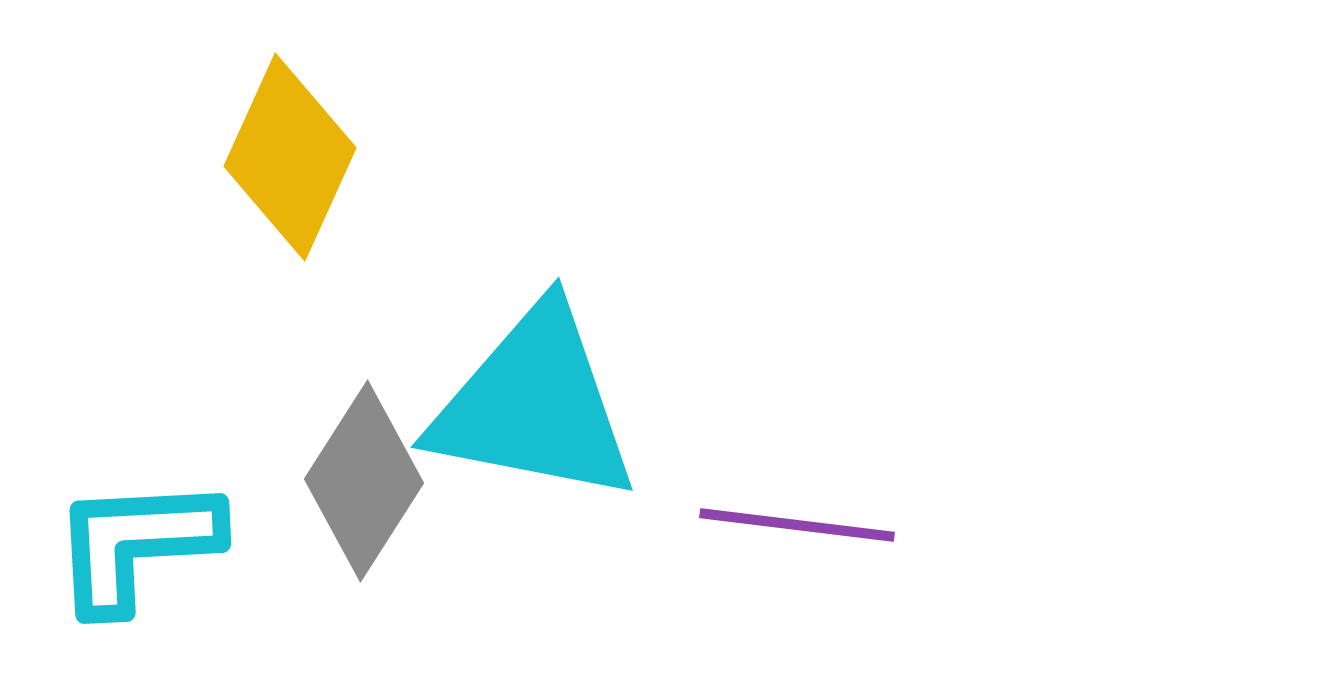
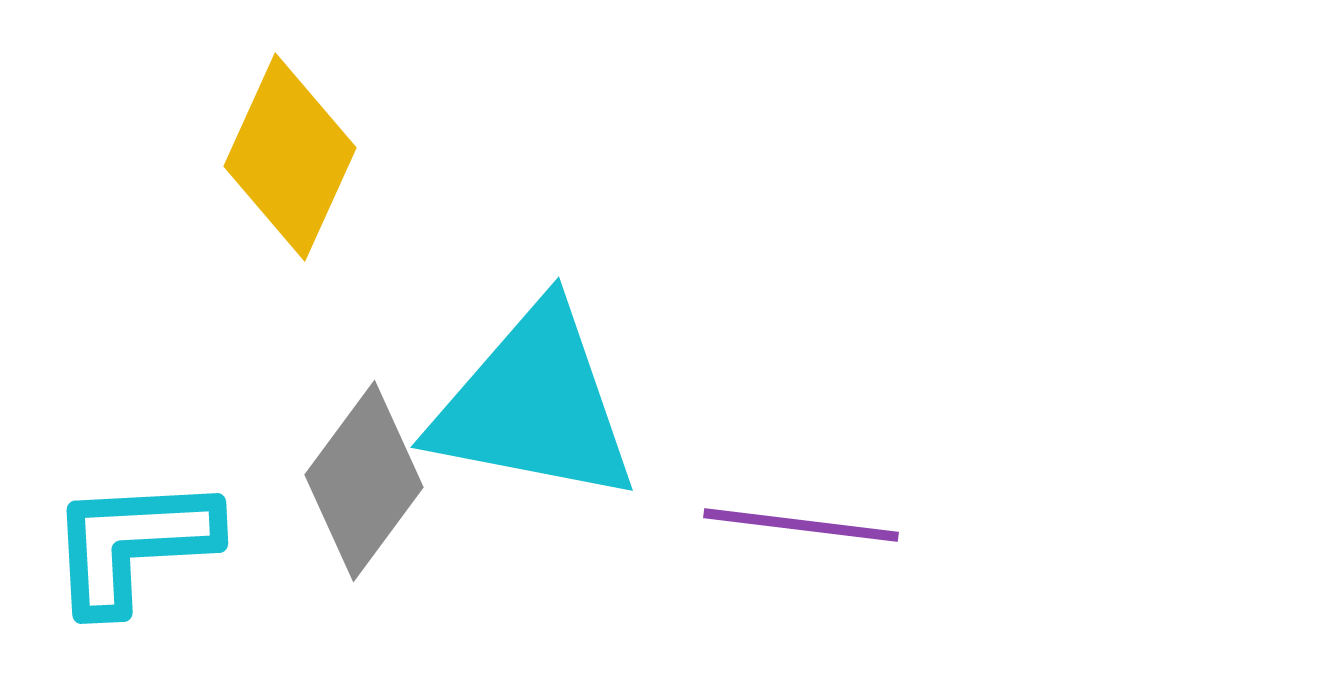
gray diamond: rotated 4 degrees clockwise
purple line: moved 4 px right
cyan L-shape: moved 3 px left
